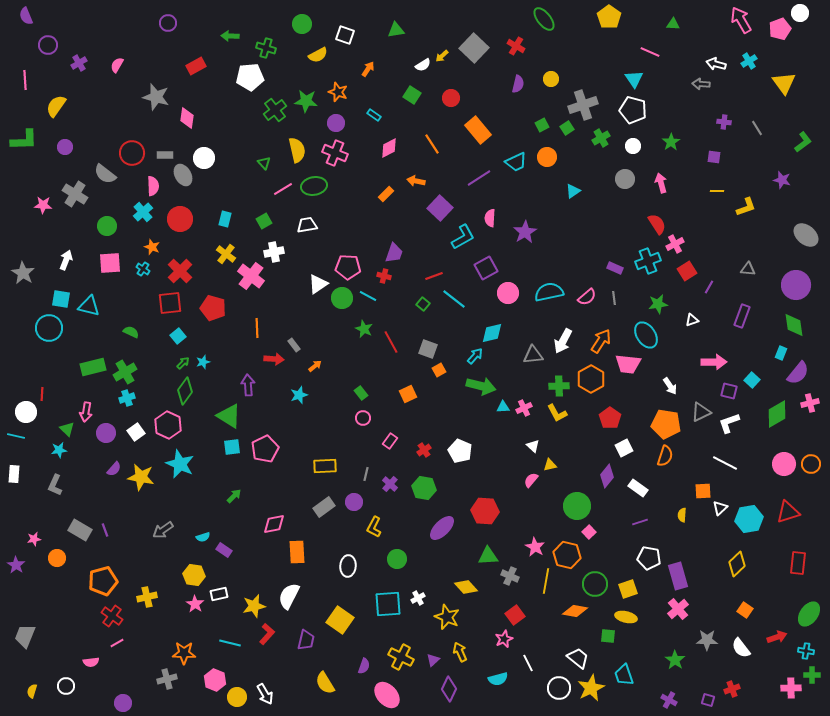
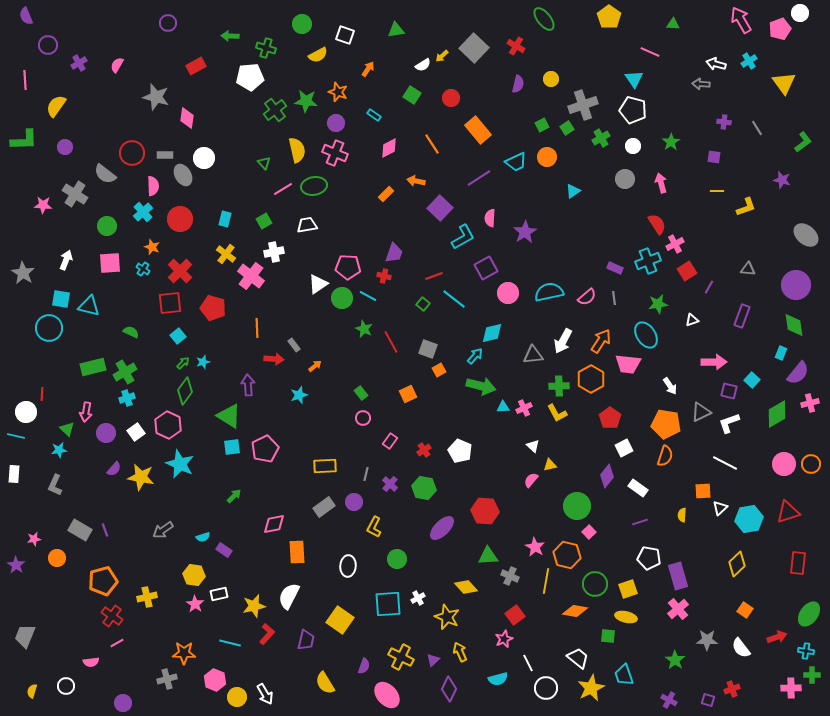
white circle at (559, 688): moved 13 px left
